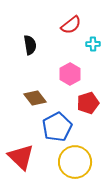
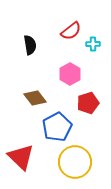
red semicircle: moved 6 px down
